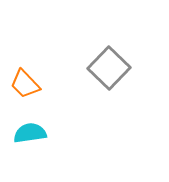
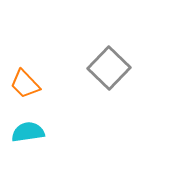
cyan semicircle: moved 2 px left, 1 px up
